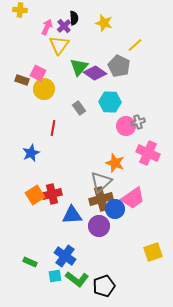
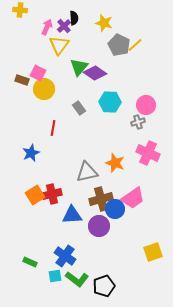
gray pentagon: moved 21 px up
pink circle: moved 20 px right, 21 px up
gray triangle: moved 14 px left, 10 px up; rotated 30 degrees clockwise
